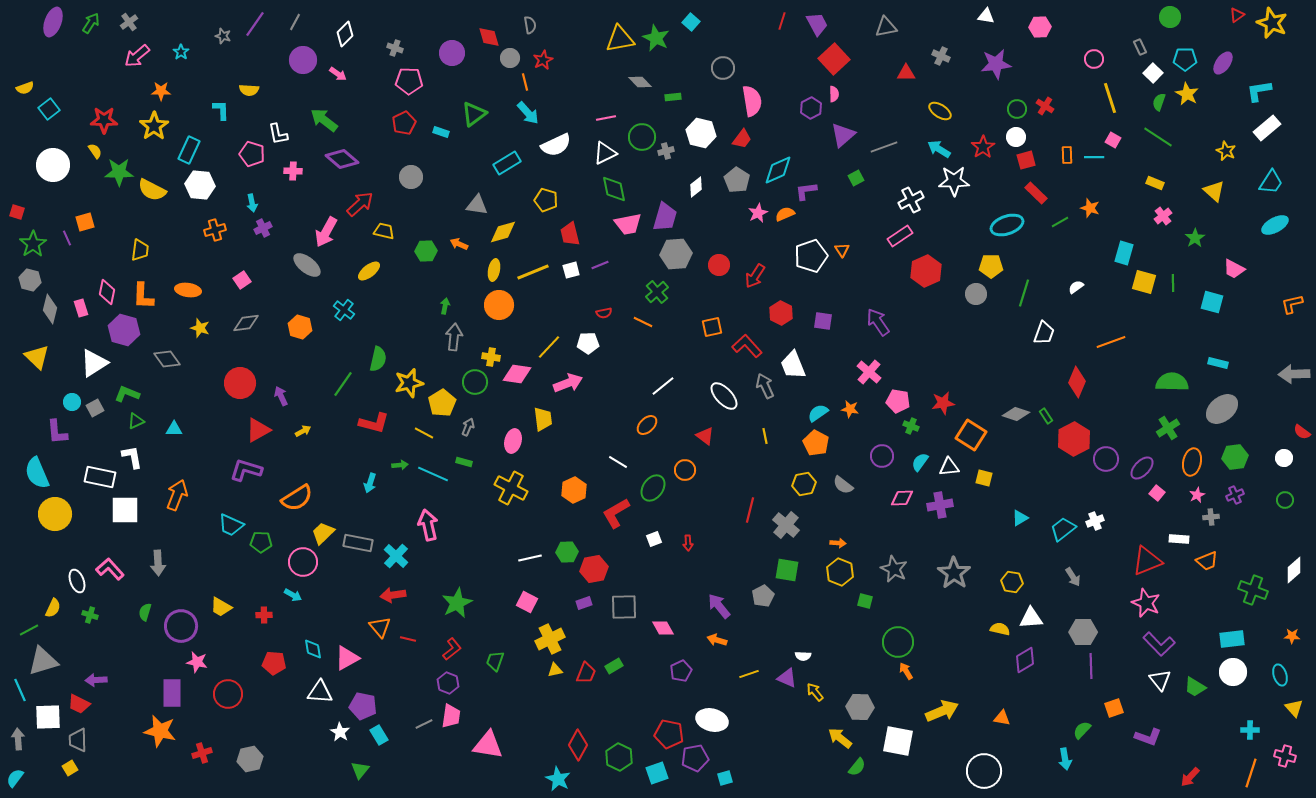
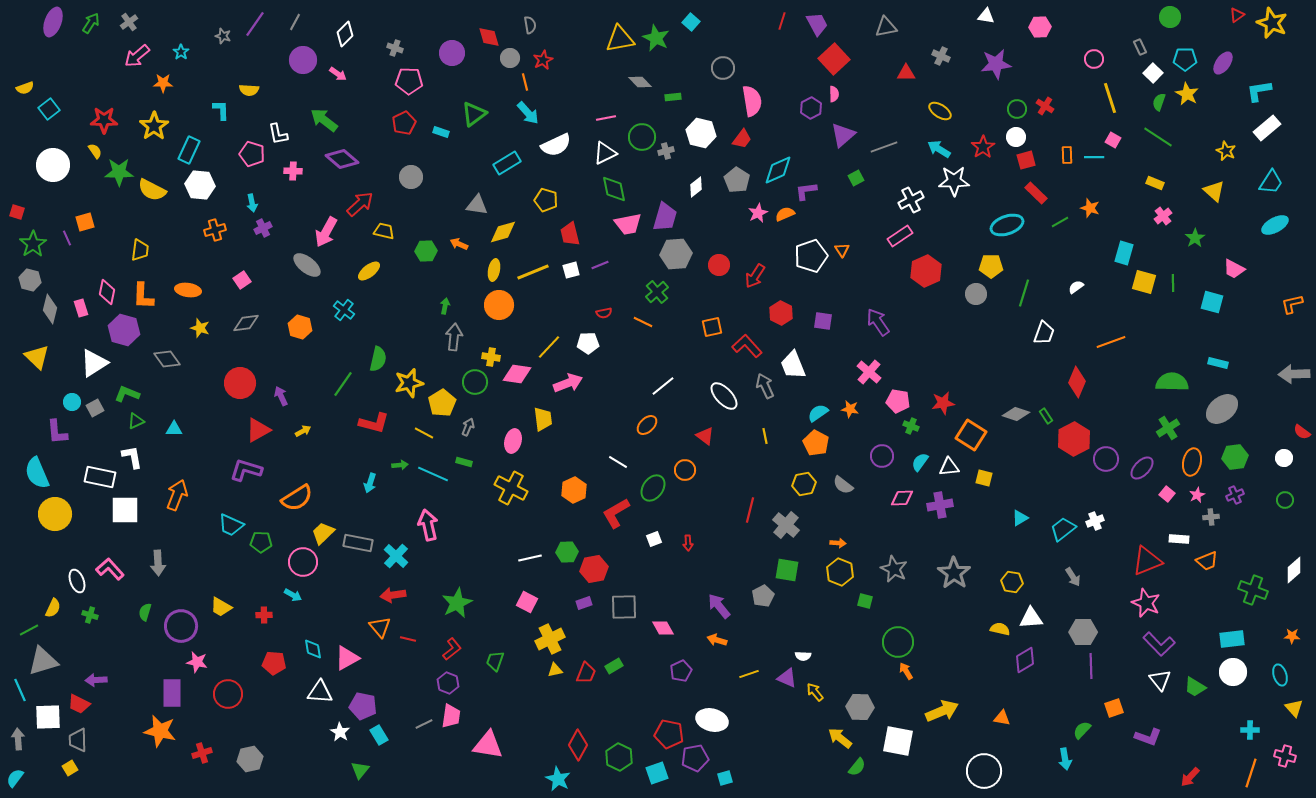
orange star at (161, 91): moved 2 px right, 8 px up
pink square at (1157, 493): moved 10 px right, 1 px down
